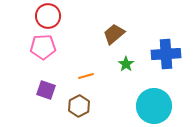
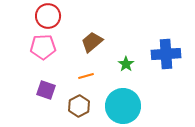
brown trapezoid: moved 22 px left, 8 px down
cyan circle: moved 31 px left
